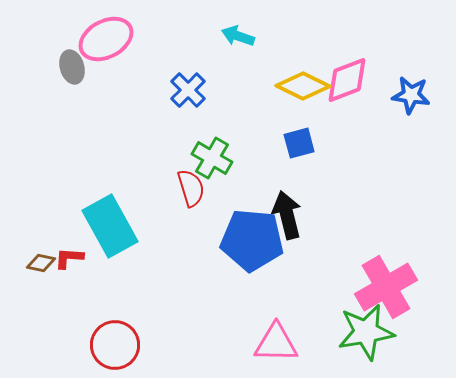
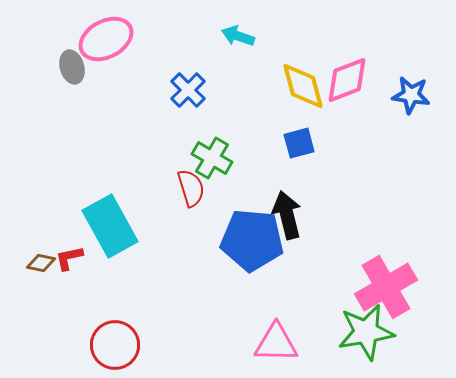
yellow diamond: rotated 48 degrees clockwise
red L-shape: rotated 16 degrees counterclockwise
